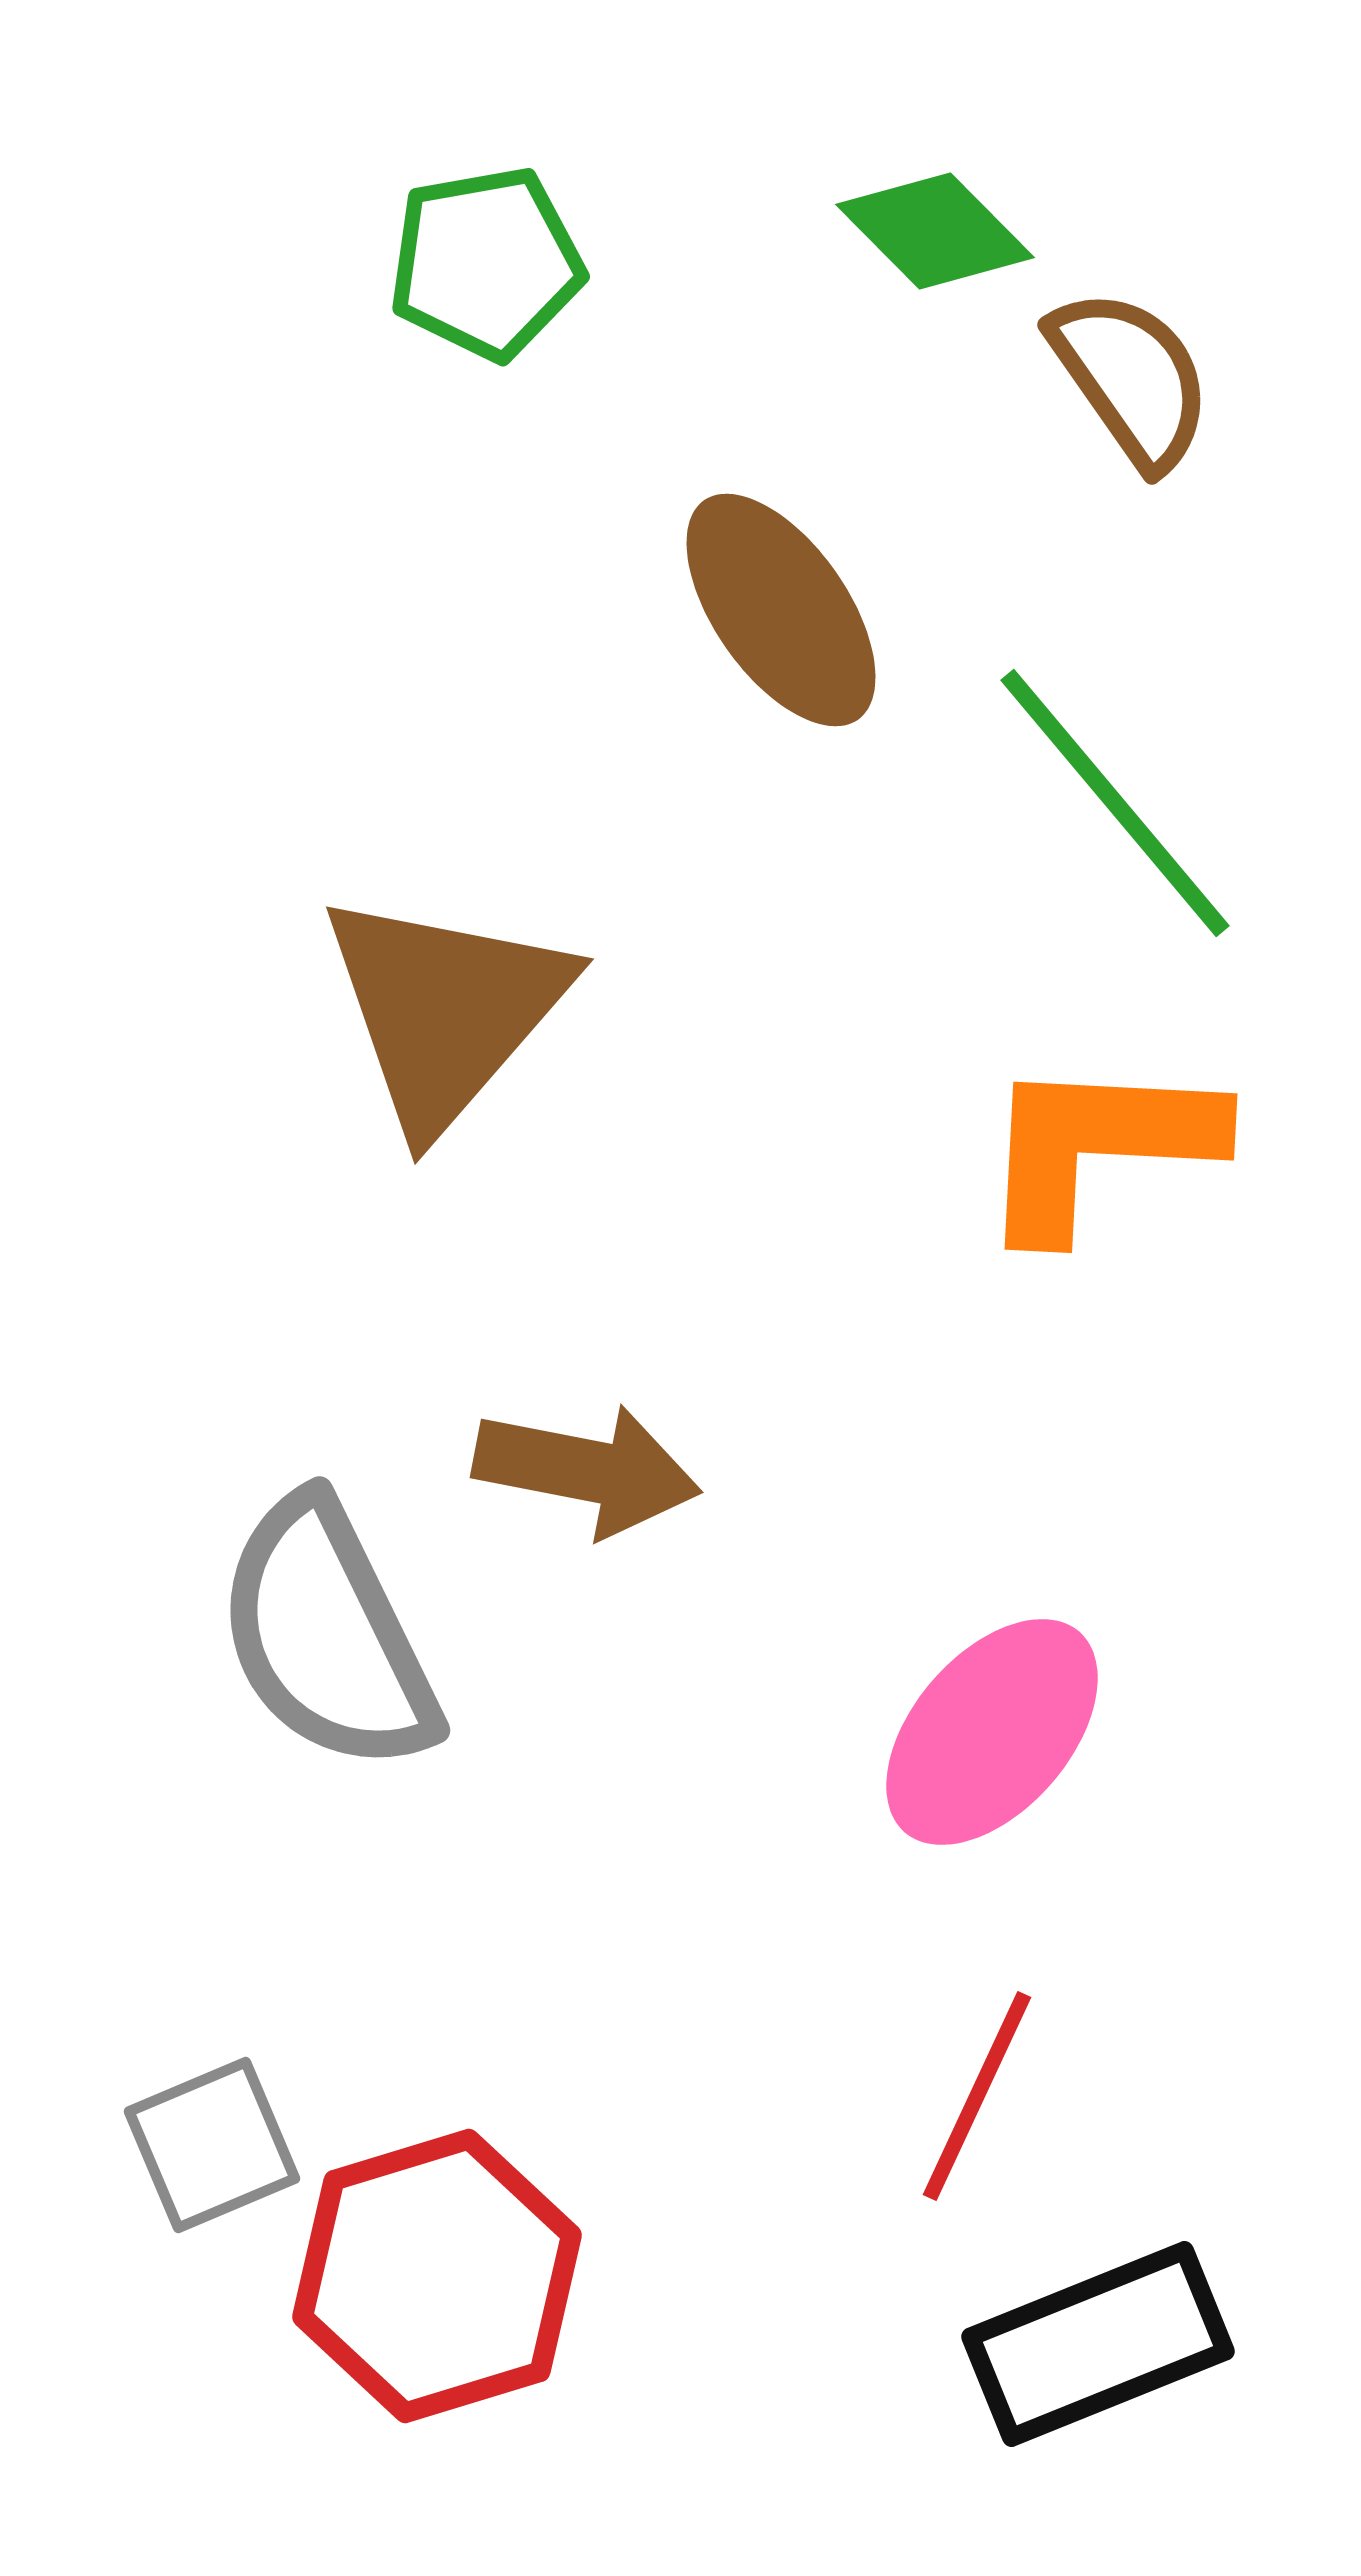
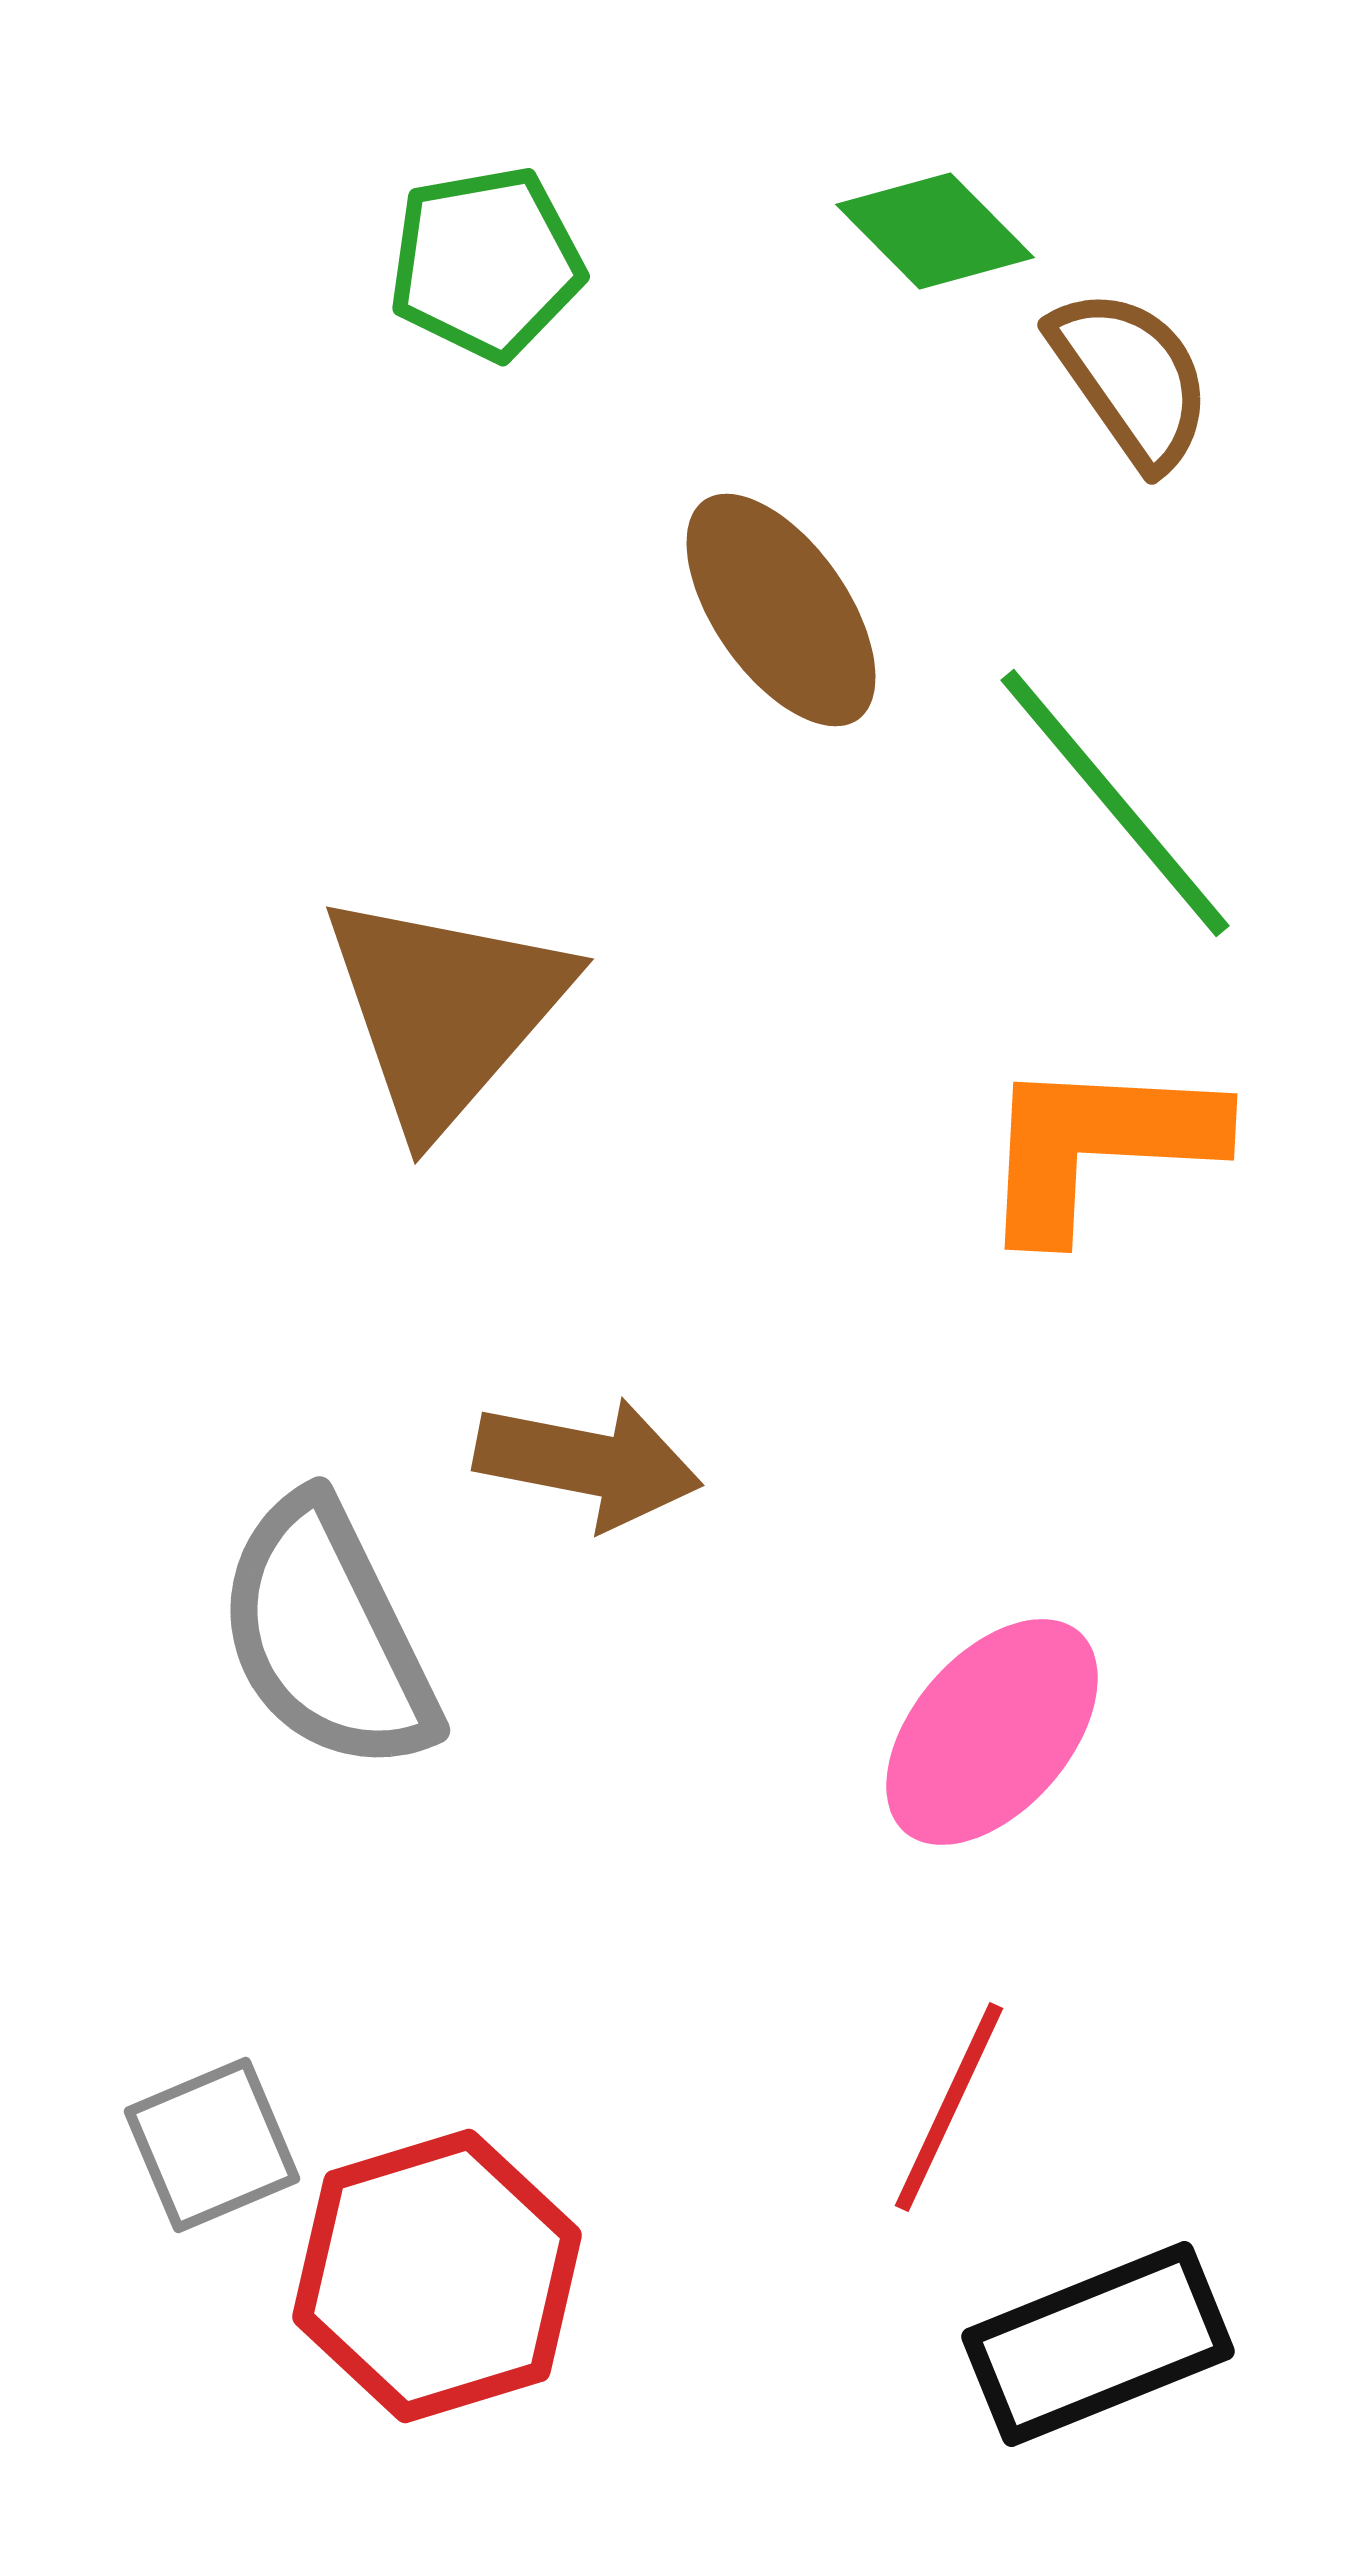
brown arrow: moved 1 px right, 7 px up
red line: moved 28 px left, 11 px down
